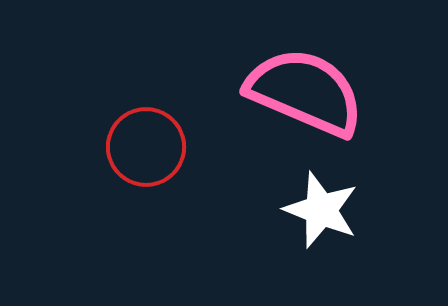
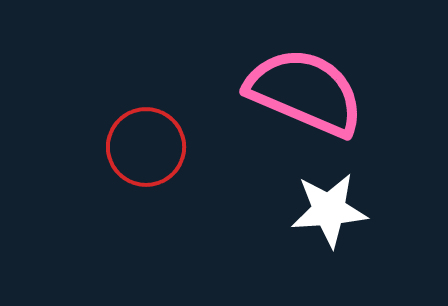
white star: moved 8 px right; rotated 26 degrees counterclockwise
